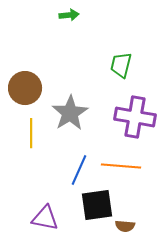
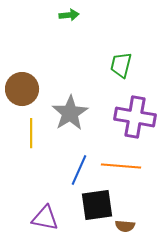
brown circle: moved 3 px left, 1 px down
